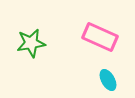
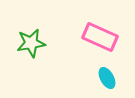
cyan ellipse: moved 1 px left, 2 px up
